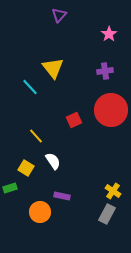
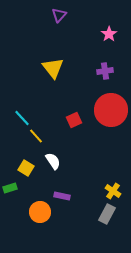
cyan line: moved 8 px left, 31 px down
